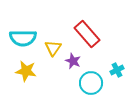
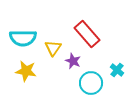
cyan cross: rotated 24 degrees counterclockwise
